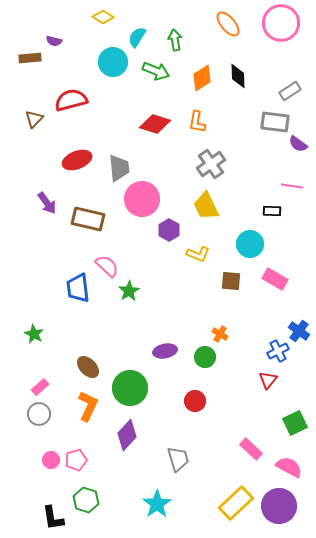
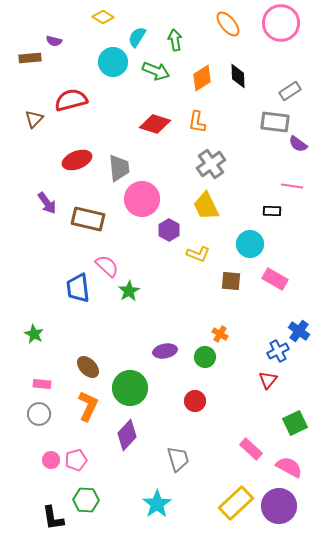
pink rectangle at (40, 387): moved 2 px right, 3 px up; rotated 48 degrees clockwise
green hexagon at (86, 500): rotated 15 degrees counterclockwise
